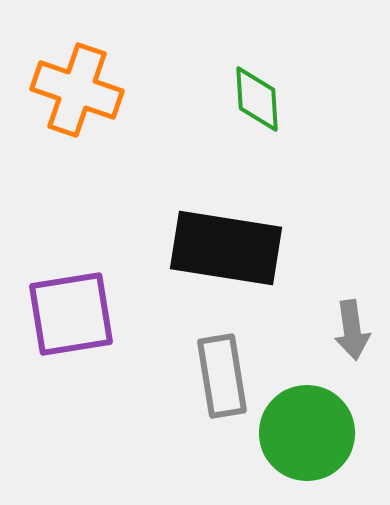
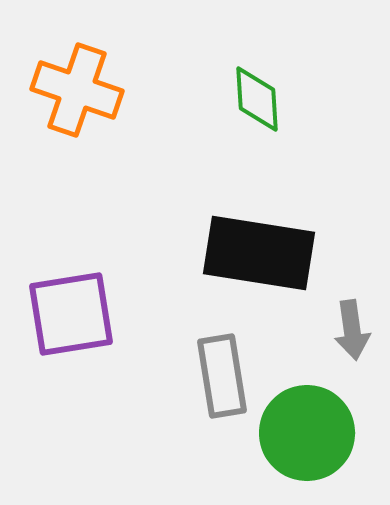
black rectangle: moved 33 px right, 5 px down
